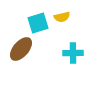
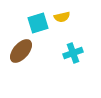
brown ellipse: moved 2 px down
cyan cross: rotated 18 degrees counterclockwise
